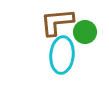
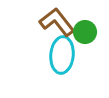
brown L-shape: rotated 57 degrees clockwise
